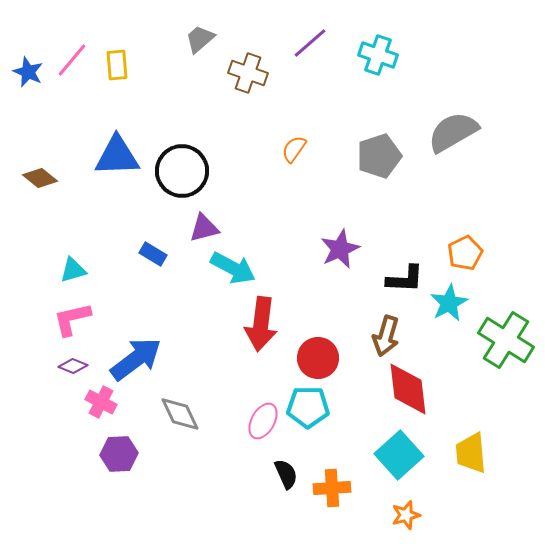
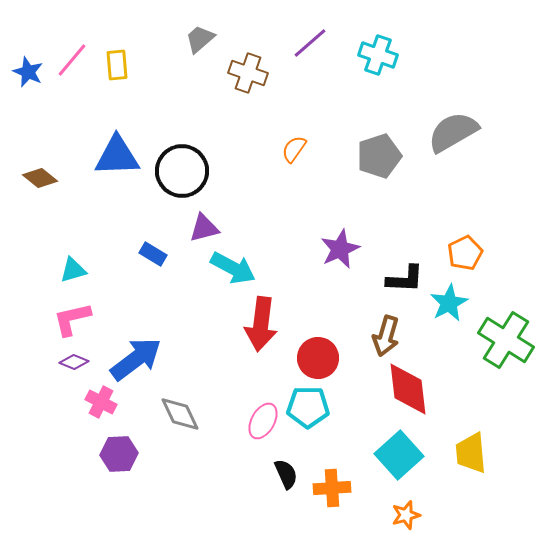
purple diamond: moved 1 px right, 4 px up
